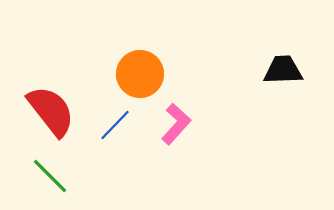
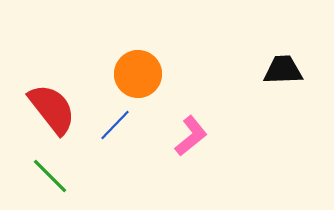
orange circle: moved 2 px left
red semicircle: moved 1 px right, 2 px up
pink L-shape: moved 15 px right, 12 px down; rotated 9 degrees clockwise
